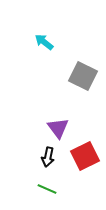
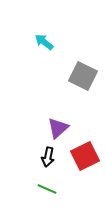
purple triangle: rotated 25 degrees clockwise
